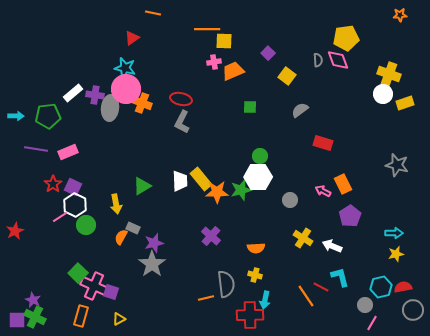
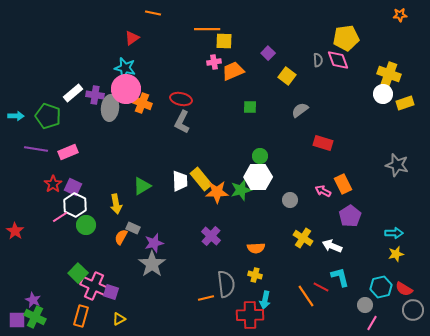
green pentagon at (48, 116): rotated 25 degrees clockwise
red star at (15, 231): rotated 12 degrees counterclockwise
red semicircle at (403, 287): moved 1 px right, 2 px down; rotated 138 degrees counterclockwise
